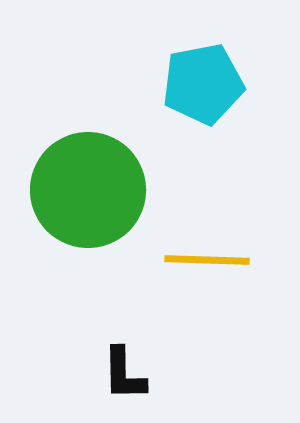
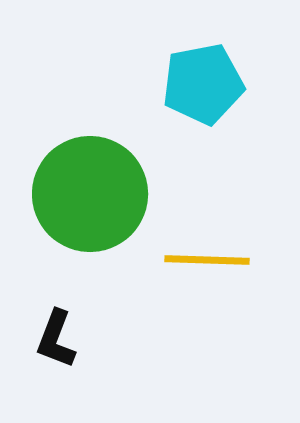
green circle: moved 2 px right, 4 px down
black L-shape: moved 68 px left, 35 px up; rotated 22 degrees clockwise
